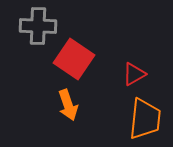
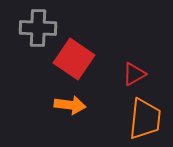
gray cross: moved 2 px down
orange arrow: moved 2 px right; rotated 64 degrees counterclockwise
